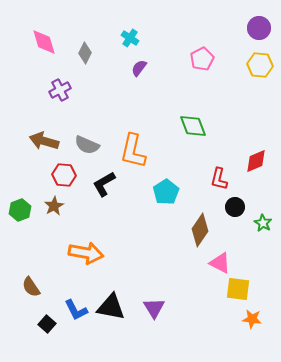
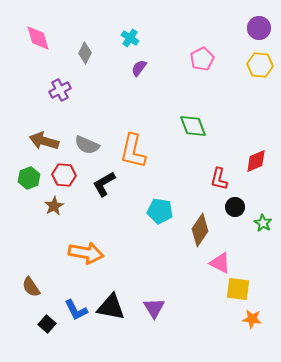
pink diamond: moved 6 px left, 4 px up
cyan pentagon: moved 6 px left, 19 px down; rotated 30 degrees counterclockwise
green hexagon: moved 9 px right, 32 px up
